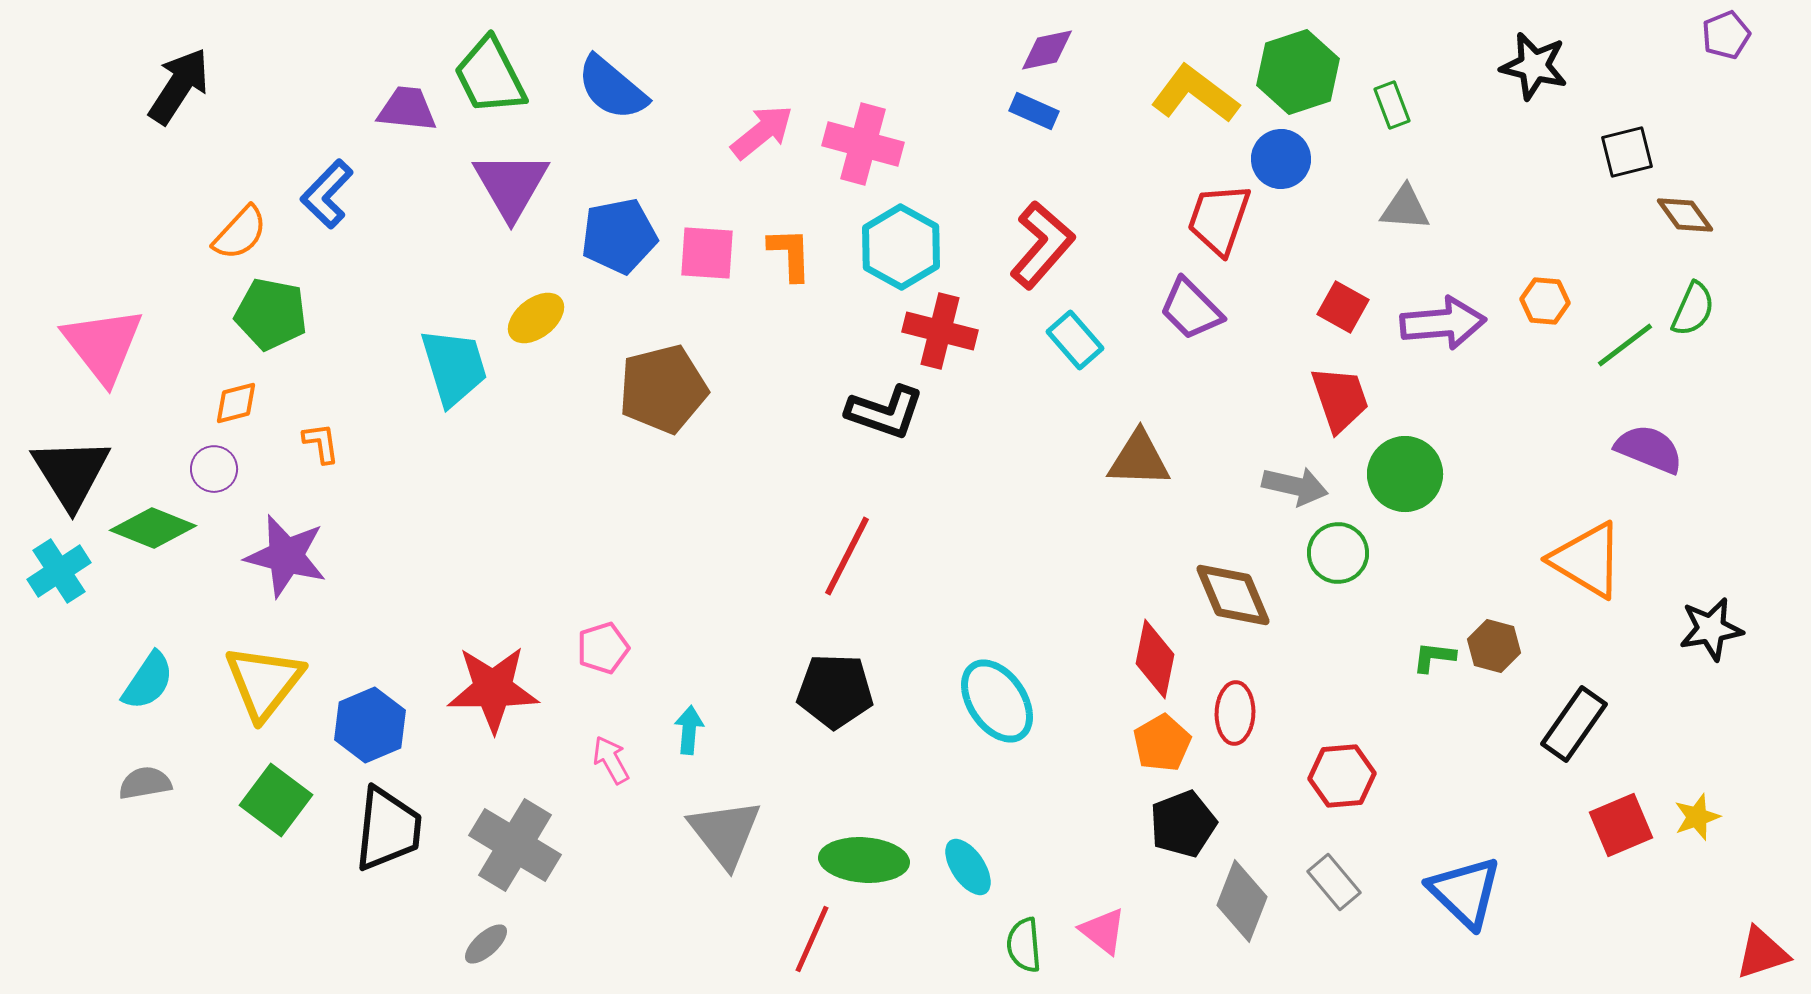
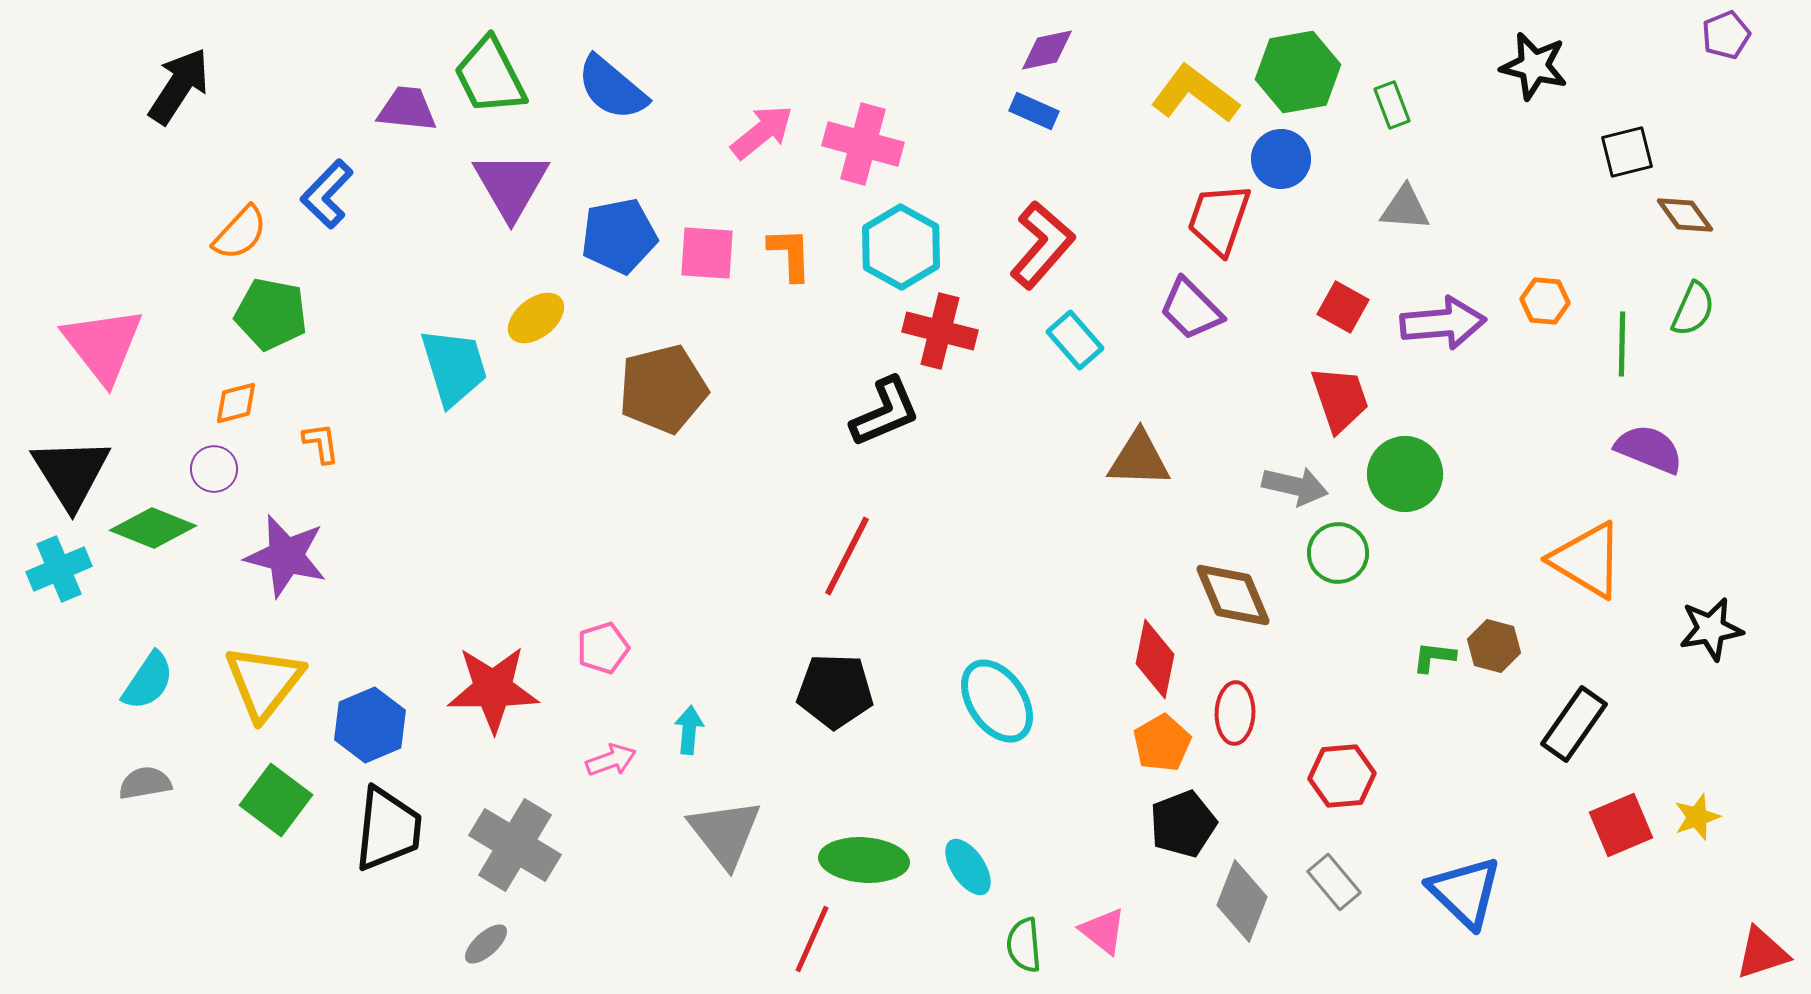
green hexagon at (1298, 72): rotated 8 degrees clockwise
green line at (1625, 345): moved 3 px left, 1 px up; rotated 52 degrees counterclockwise
black L-shape at (885, 412): rotated 42 degrees counterclockwise
cyan cross at (59, 571): moved 2 px up; rotated 10 degrees clockwise
pink arrow at (611, 760): rotated 99 degrees clockwise
